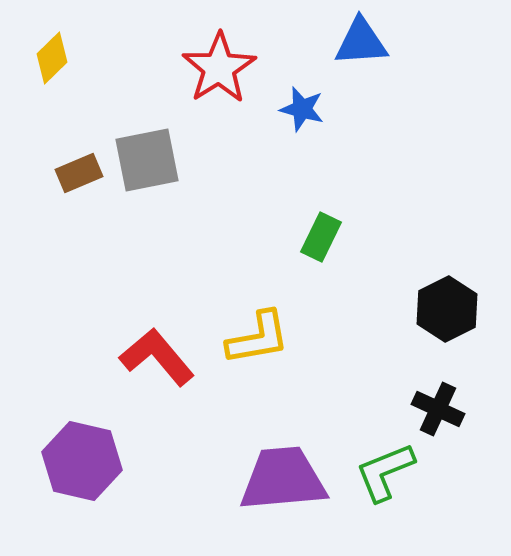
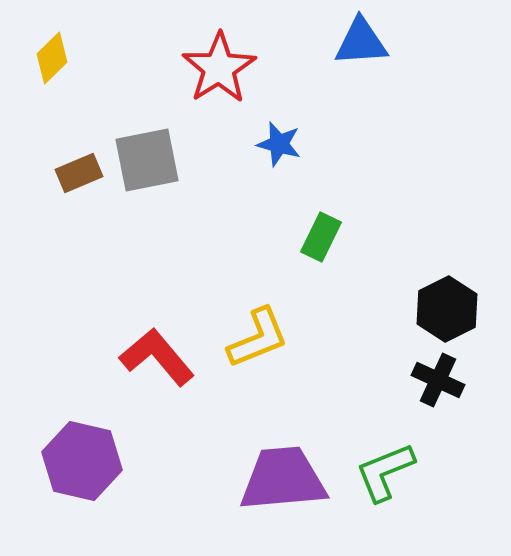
blue star: moved 23 px left, 35 px down
yellow L-shape: rotated 12 degrees counterclockwise
black cross: moved 29 px up
